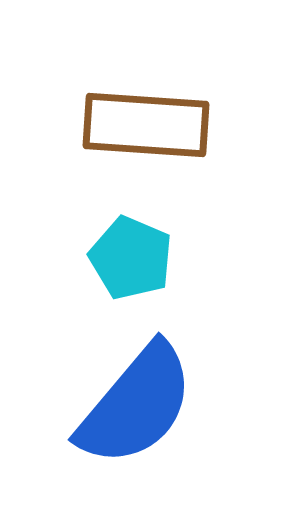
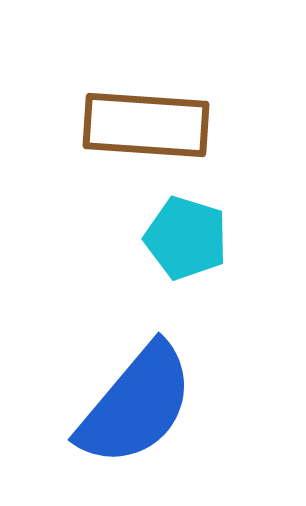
cyan pentagon: moved 55 px right, 20 px up; rotated 6 degrees counterclockwise
